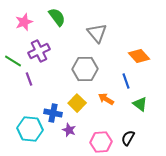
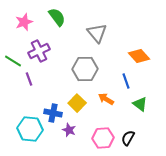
pink hexagon: moved 2 px right, 4 px up
